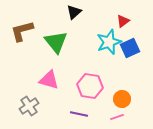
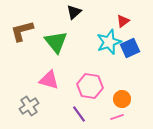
purple line: rotated 42 degrees clockwise
